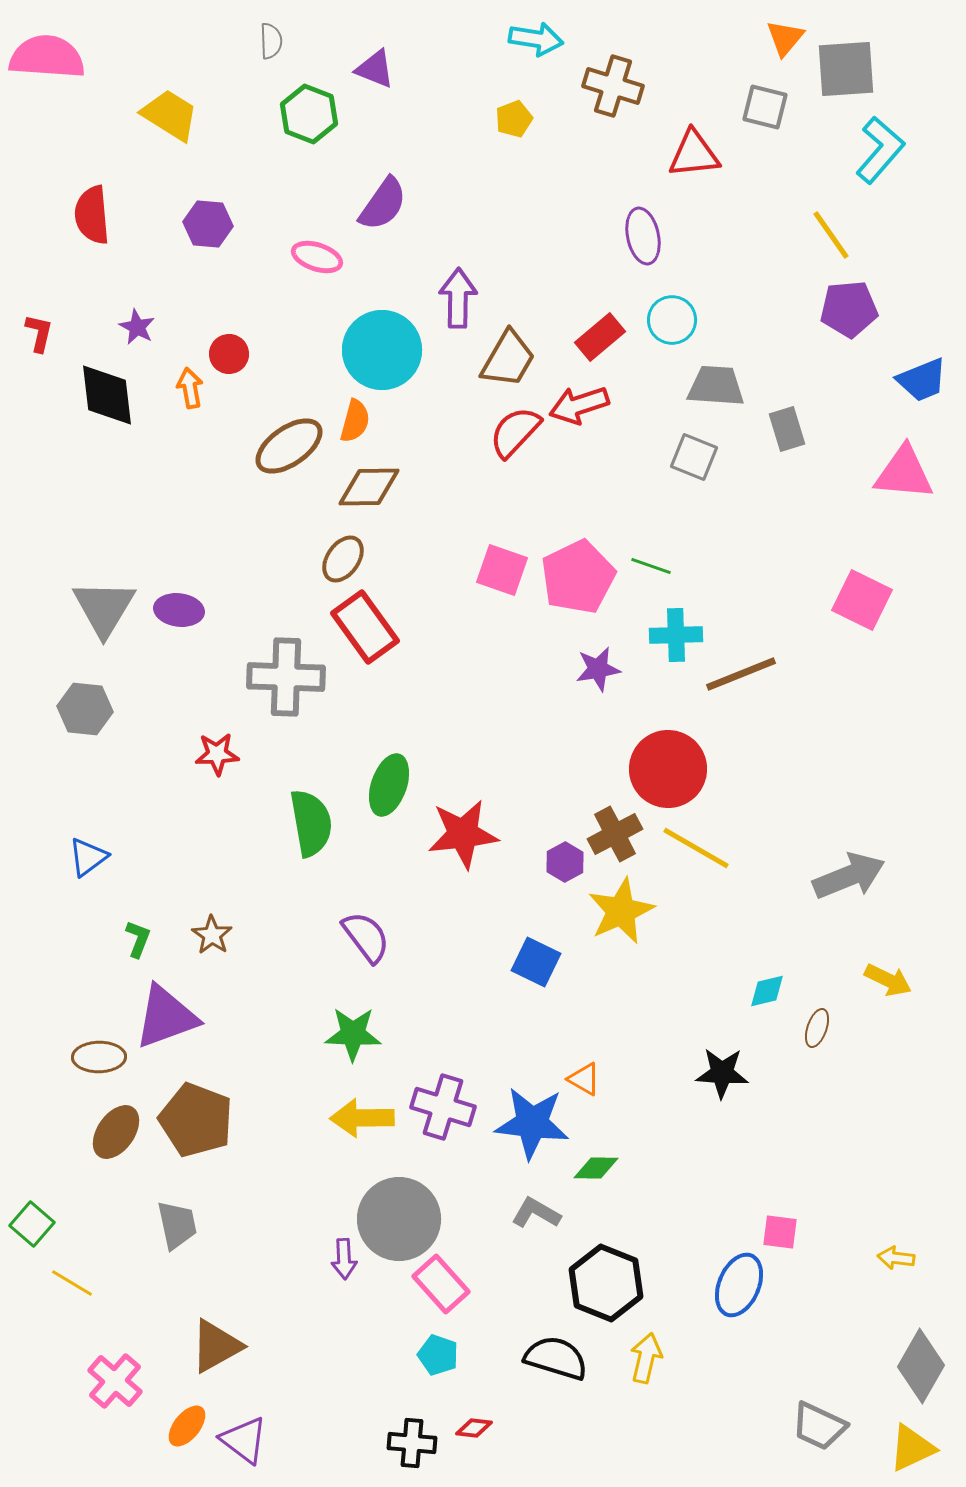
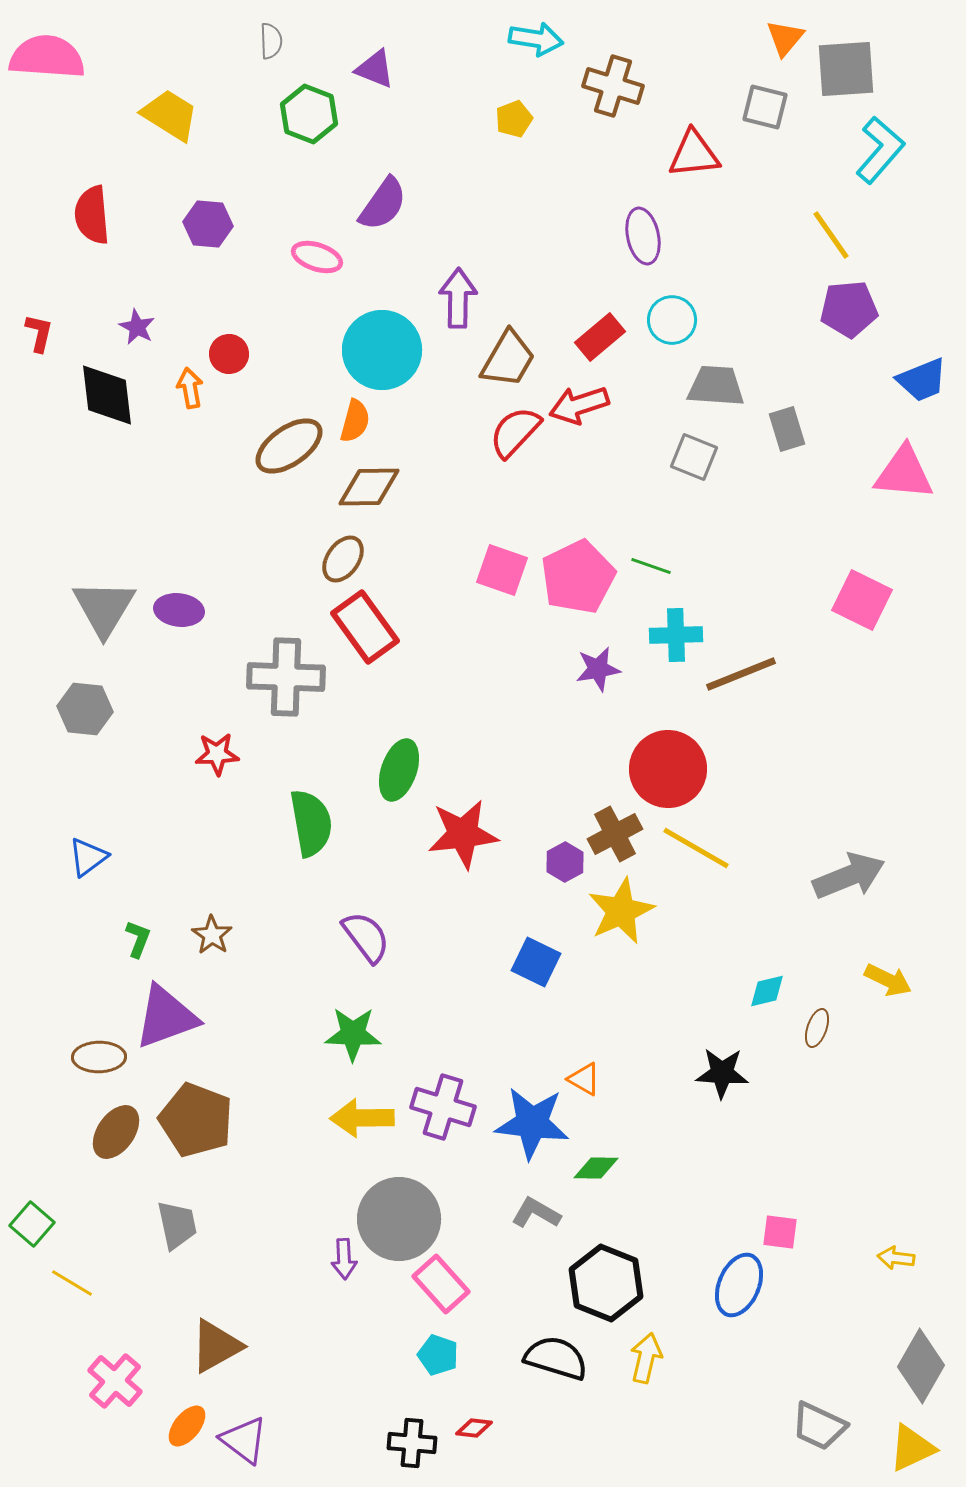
green ellipse at (389, 785): moved 10 px right, 15 px up
